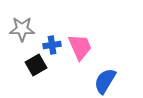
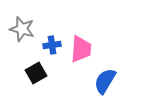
gray star: rotated 15 degrees clockwise
pink trapezoid: moved 1 px right, 2 px down; rotated 28 degrees clockwise
black square: moved 8 px down
